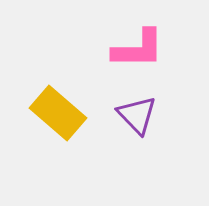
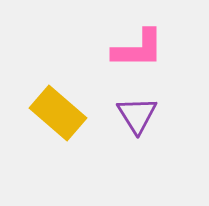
purple triangle: rotated 12 degrees clockwise
